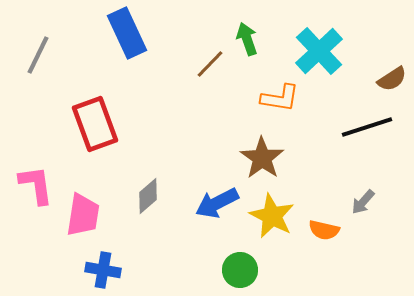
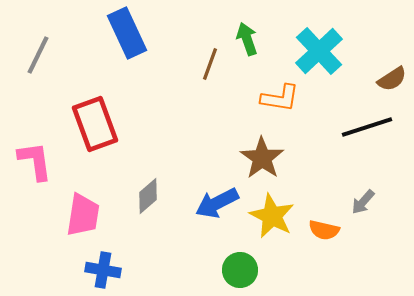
brown line: rotated 24 degrees counterclockwise
pink L-shape: moved 1 px left, 24 px up
